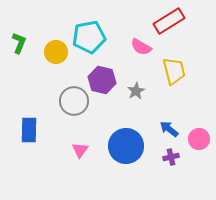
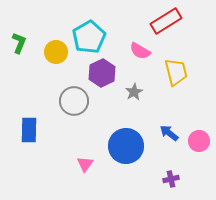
red rectangle: moved 3 px left
cyan pentagon: rotated 20 degrees counterclockwise
pink semicircle: moved 1 px left, 4 px down
yellow trapezoid: moved 2 px right, 1 px down
purple hexagon: moved 7 px up; rotated 20 degrees clockwise
gray star: moved 2 px left, 1 px down
blue arrow: moved 4 px down
pink circle: moved 2 px down
pink triangle: moved 5 px right, 14 px down
purple cross: moved 22 px down
